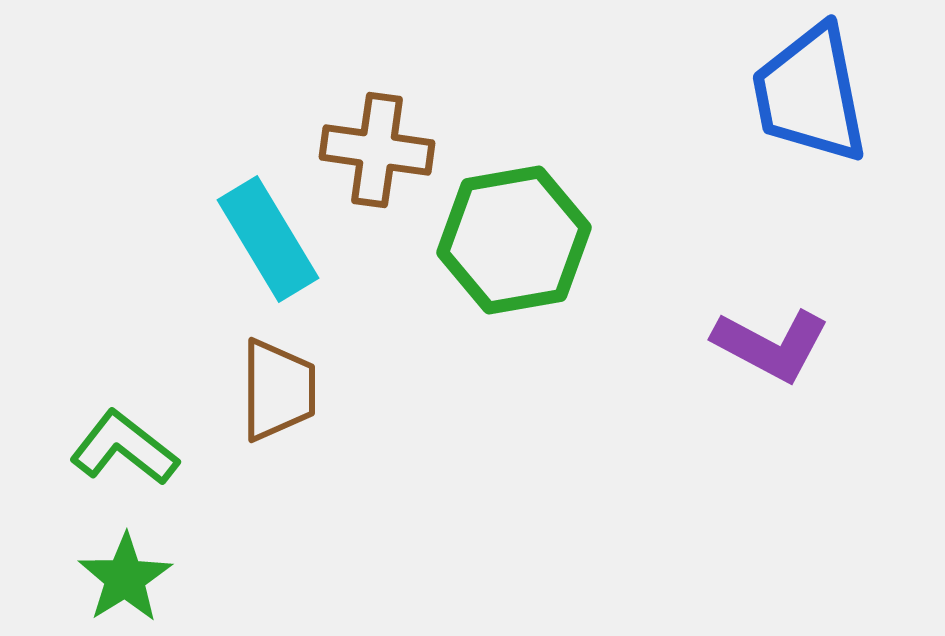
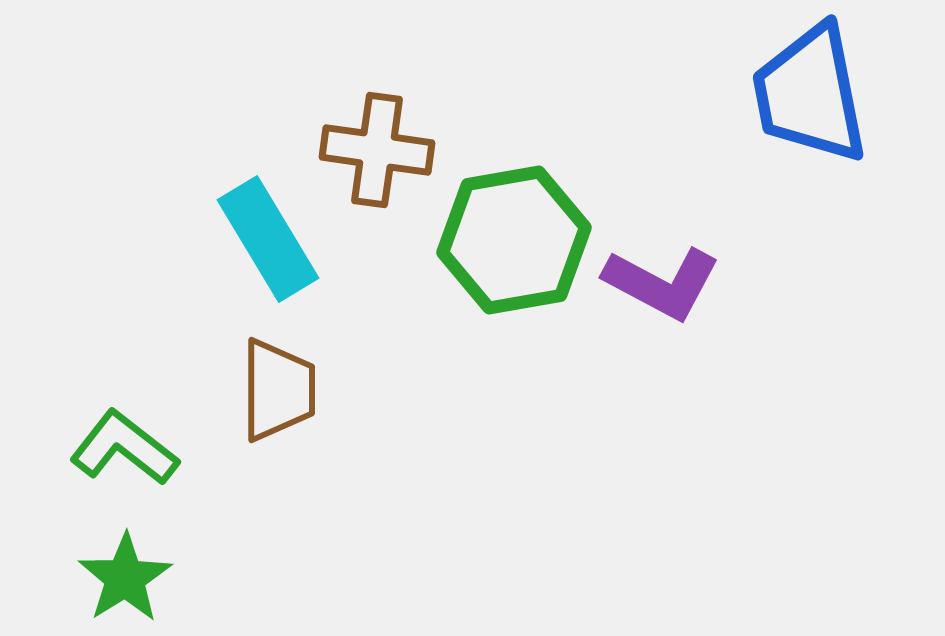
purple L-shape: moved 109 px left, 62 px up
